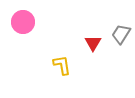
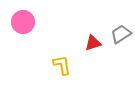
gray trapezoid: rotated 25 degrees clockwise
red triangle: rotated 42 degrees clockwise
